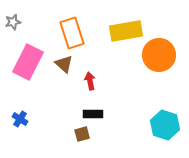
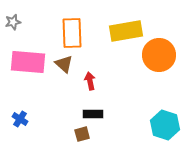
orange rectangle: rotated 16 degrees clockwise
pink rectangle: rotated 68 degrees clockwise
